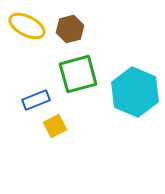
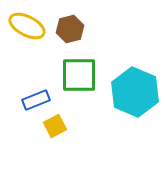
green square: moved 1 px right, 1 px down; rotated 15 degrees clockwise
